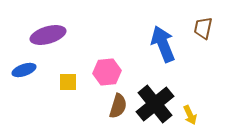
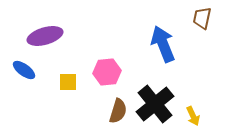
brown trapezoid: moved 1 px left, 10 px up
purple ellipse: moved 3 px left, 1 px down
blue ellipse: rotated 55 degrees clockwise
brown semicircle: moved 5 px down
yellow arrow: moved 3 px right, 1 px down
